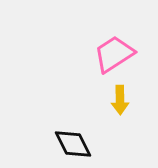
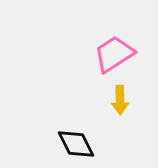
black diamond: moved 3 px right
